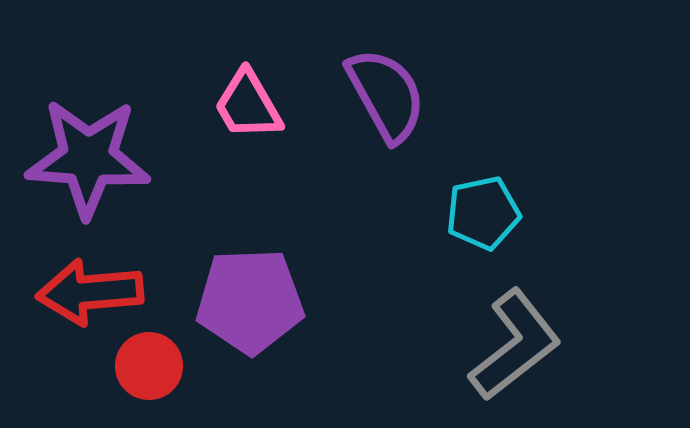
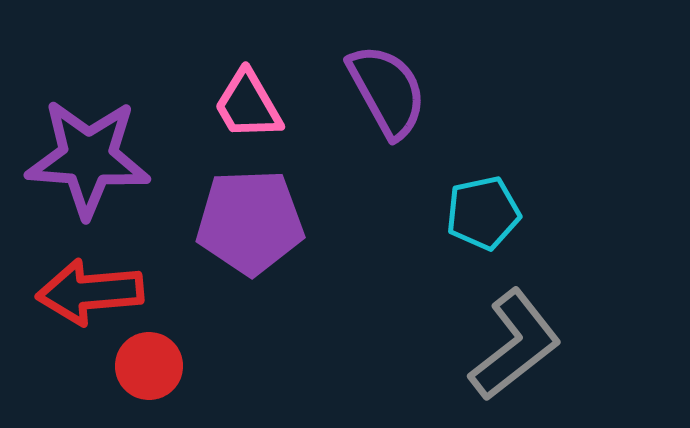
purple semicircle: moved 1 px right, 4 px up
purple pentagon: moved 79 px up
